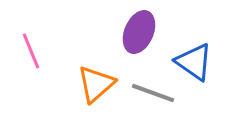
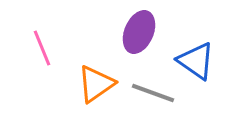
pink line: moved 11 px right, 3 px up
blue triangle: moved 2 px right, 1 px up
orange triangle: rotated 6 degrees clockwise
